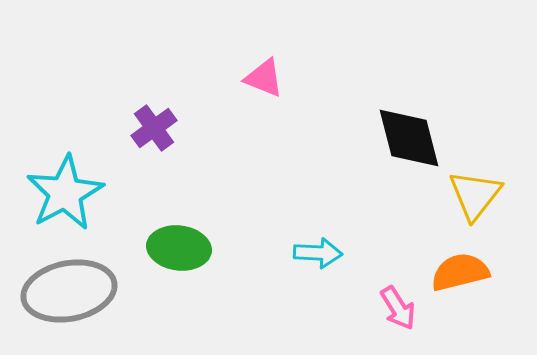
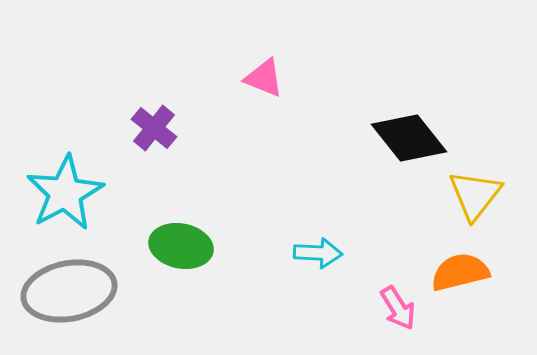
purple cross: rotated 15 degrees counterclockwise
black diamond: rotated 24 degrees counterclockwise
green ellipse: moved 2 px right, 2 px up; rotated 4 degrees clockwise
